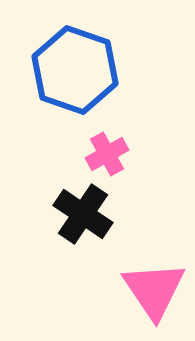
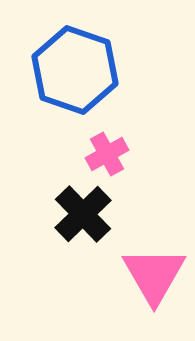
black cross: rotated 12 degrees clockwise
pink triangle: moved 15 px up; rotated 4 degrees clockwise
